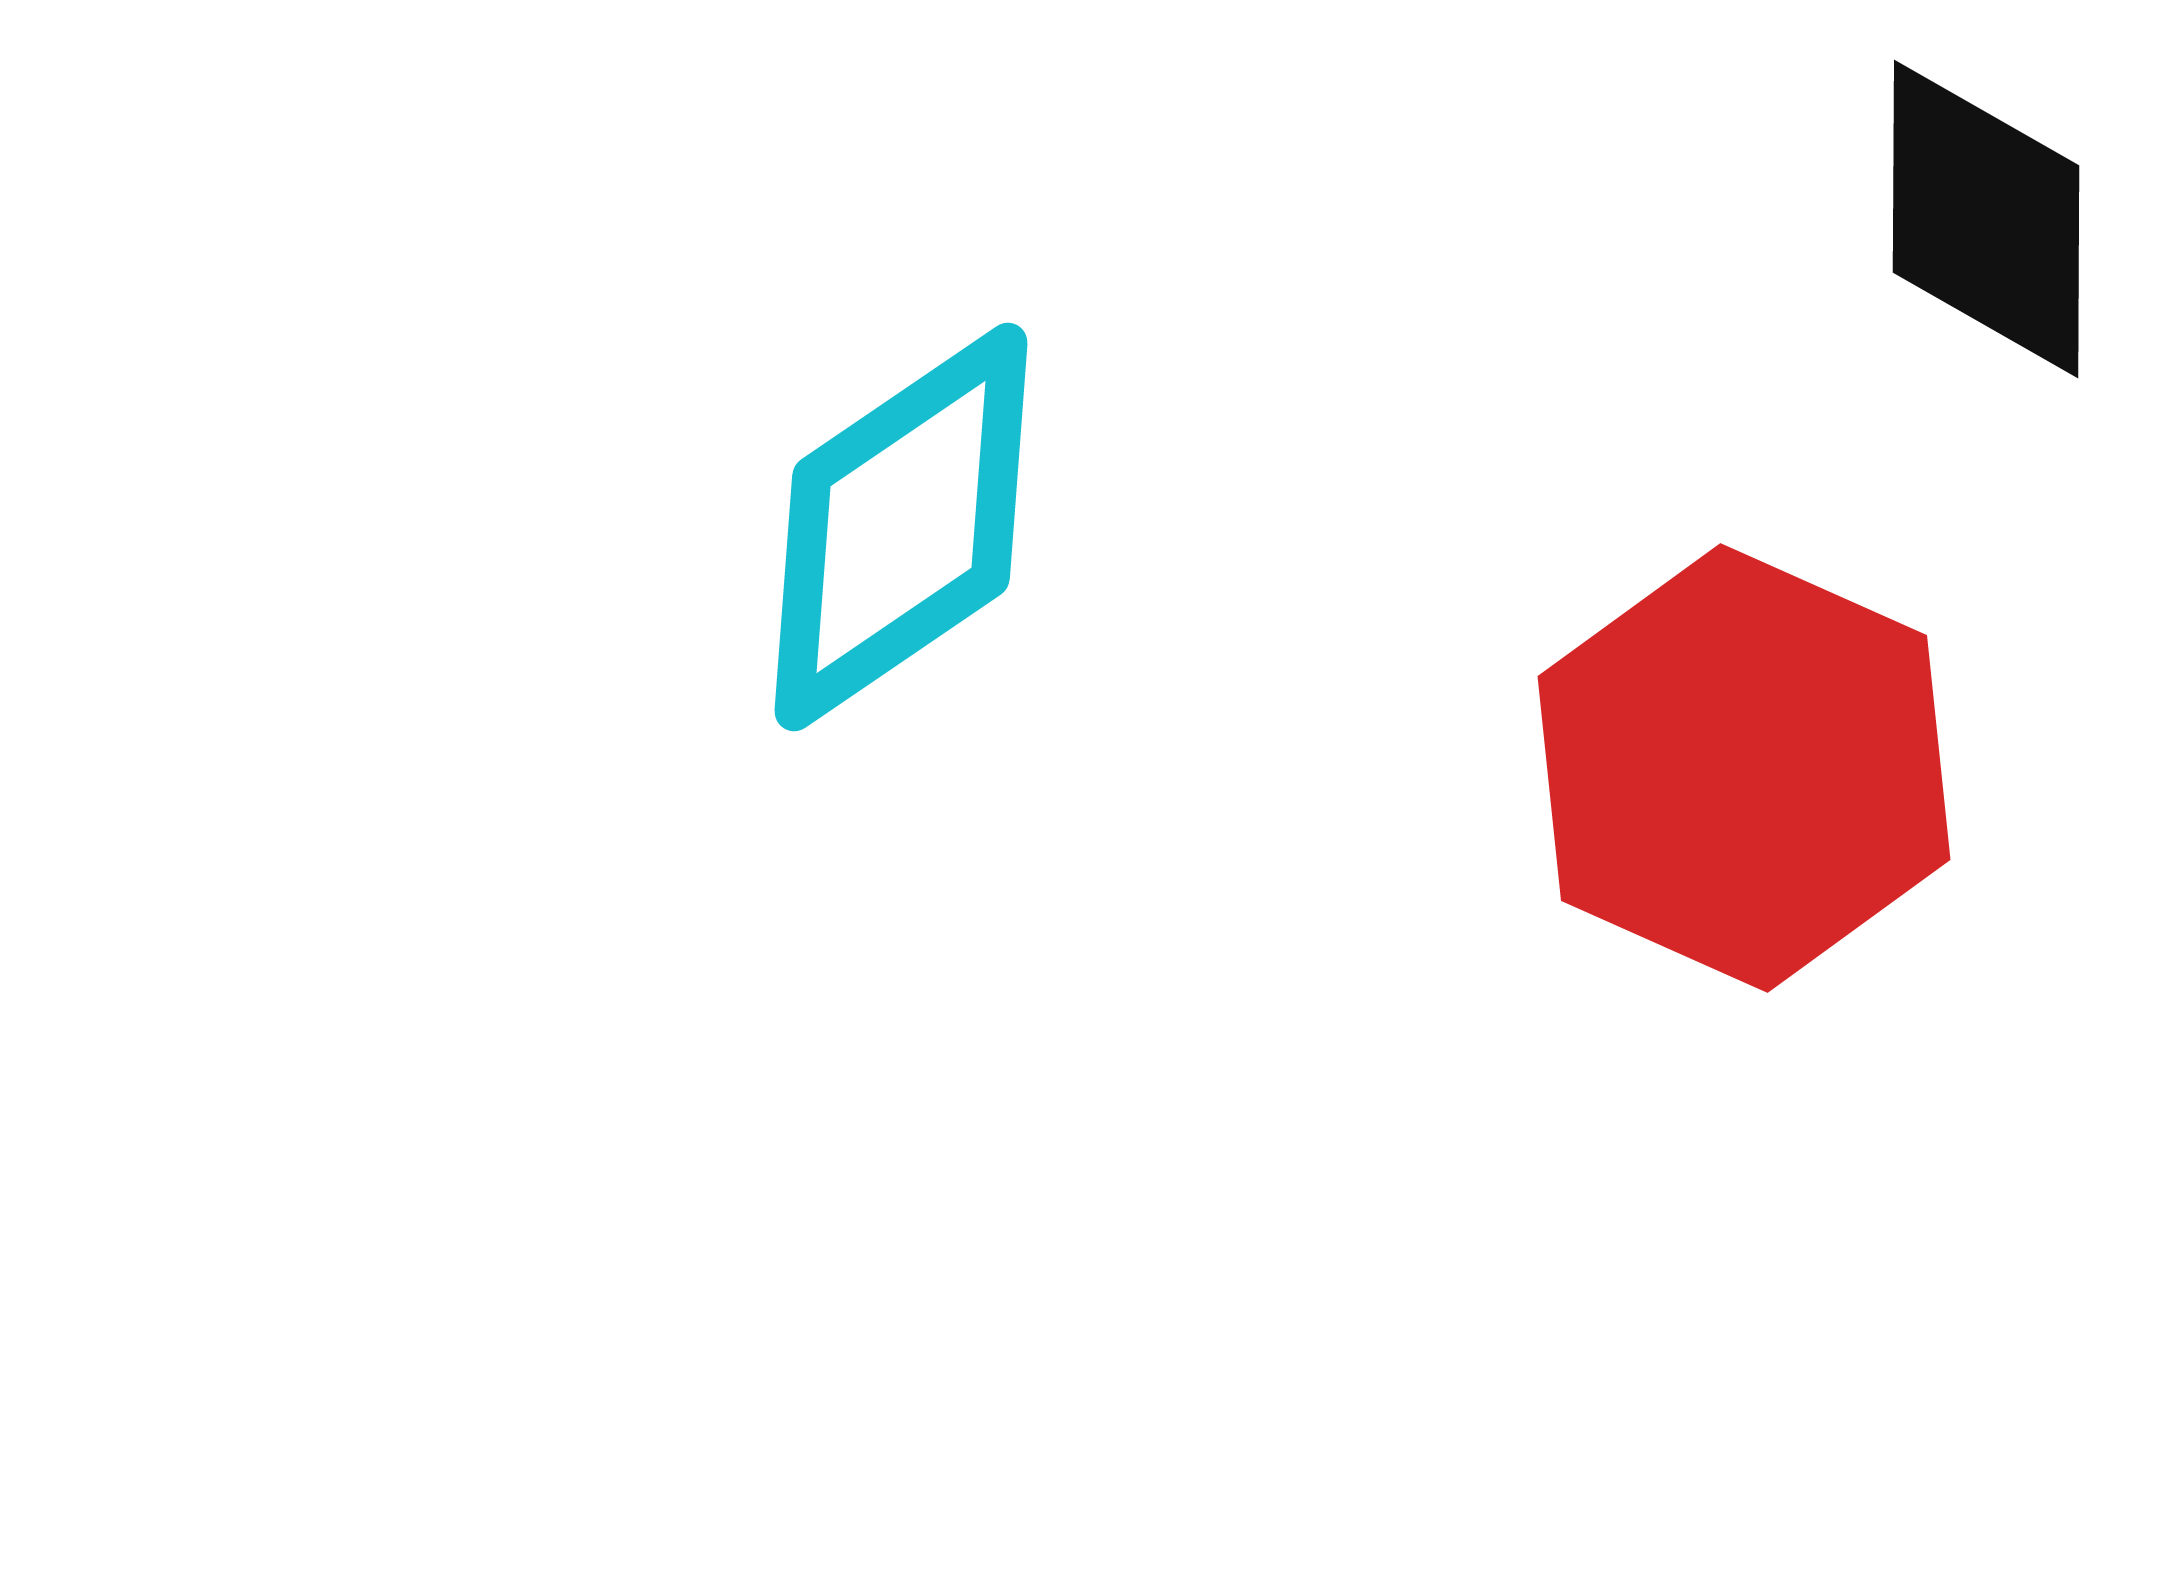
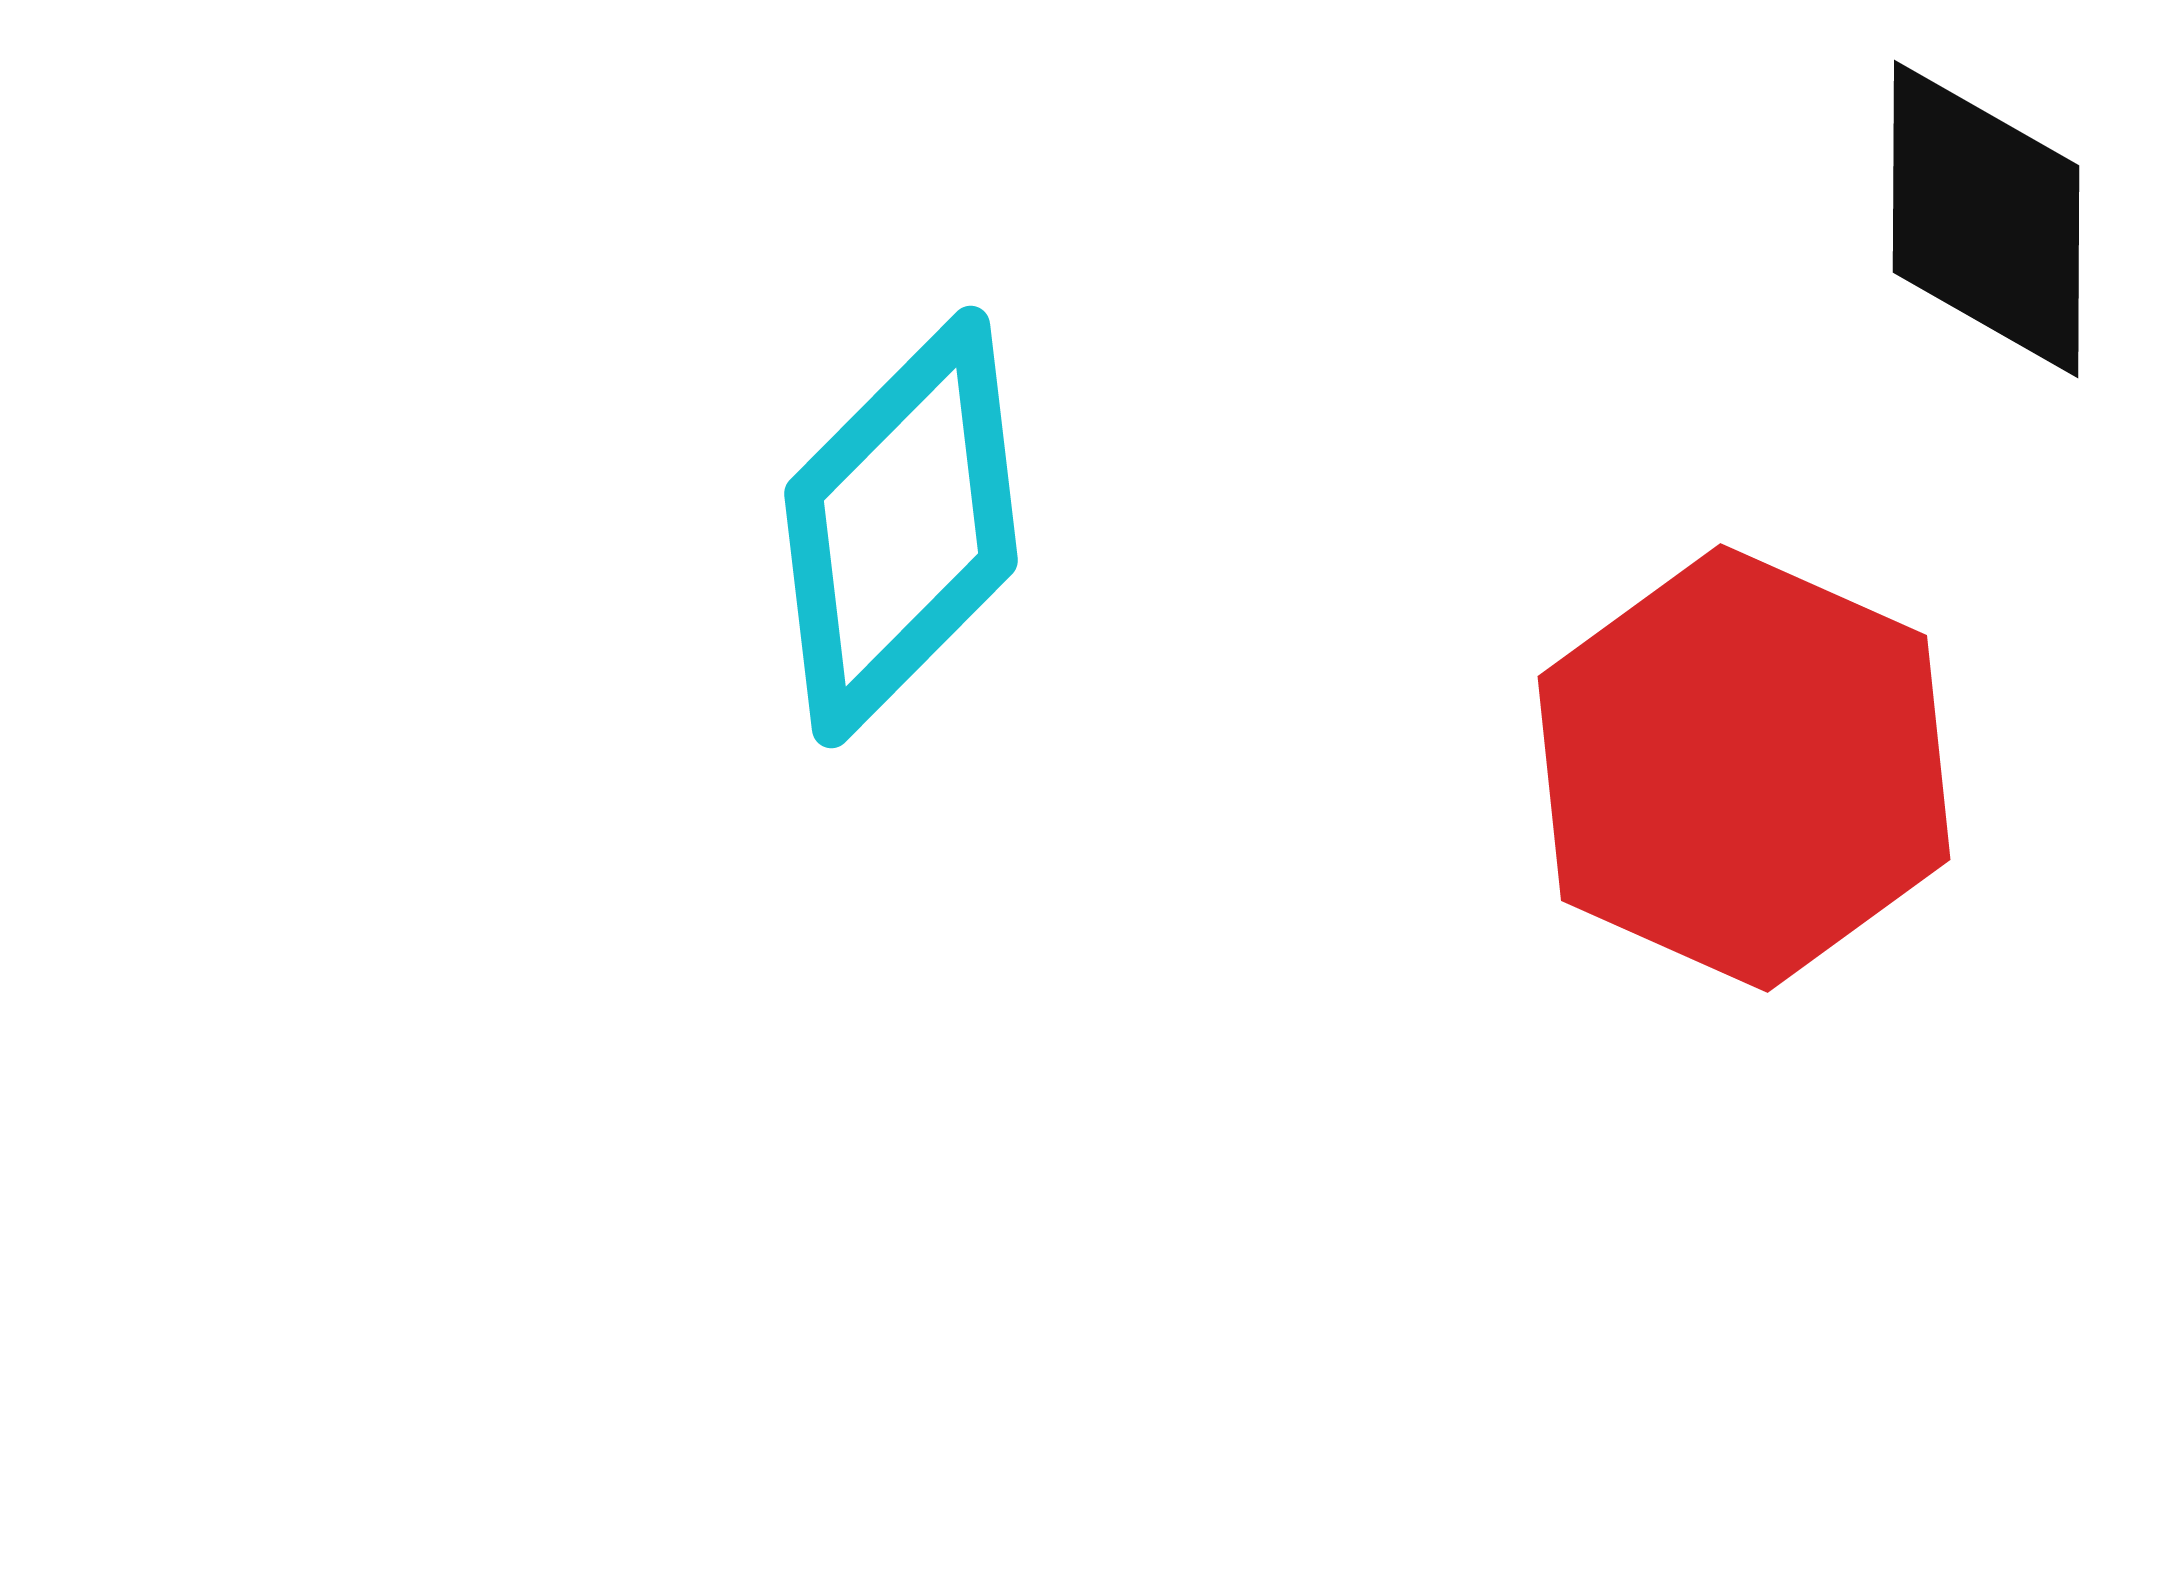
cyan diamond: rotated 11 degrees counterclockwise
